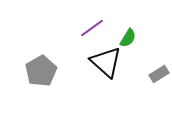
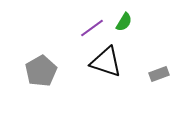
green semicircle: moved 4 px left, 16 px up
black triangle: rotated 24 degrees counterclockwise
gray rectangle: rotated 12 degrees clockwise
